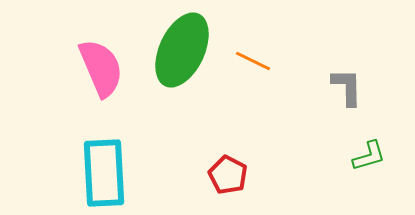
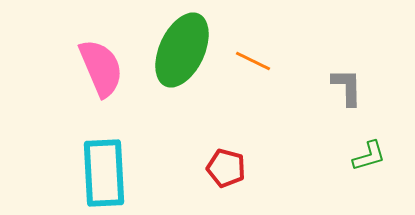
red pentagon: moved 2 px left, 7 px up; rotated 12 degrees counterclockwise
